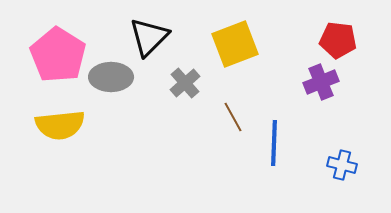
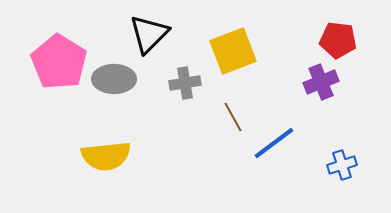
black triangle: moved 3 px up
yellow square: moved 2 px left, 7 px down
pink pentagon: moved 1 px right, 7 px down
gray ellipse: moved 3 px right, 2 px down
gray cross: rotated 32 degrees clockwise
yellow semicircle: moved 46 px right, 31 px down
blue line: rotated 51 degrees clockwise
blue cross: rotated 32 degrees counterclockwise
